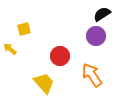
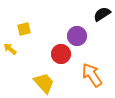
purple circle: moved 19 px left
red circle: moved 1 px right, 2 px up
